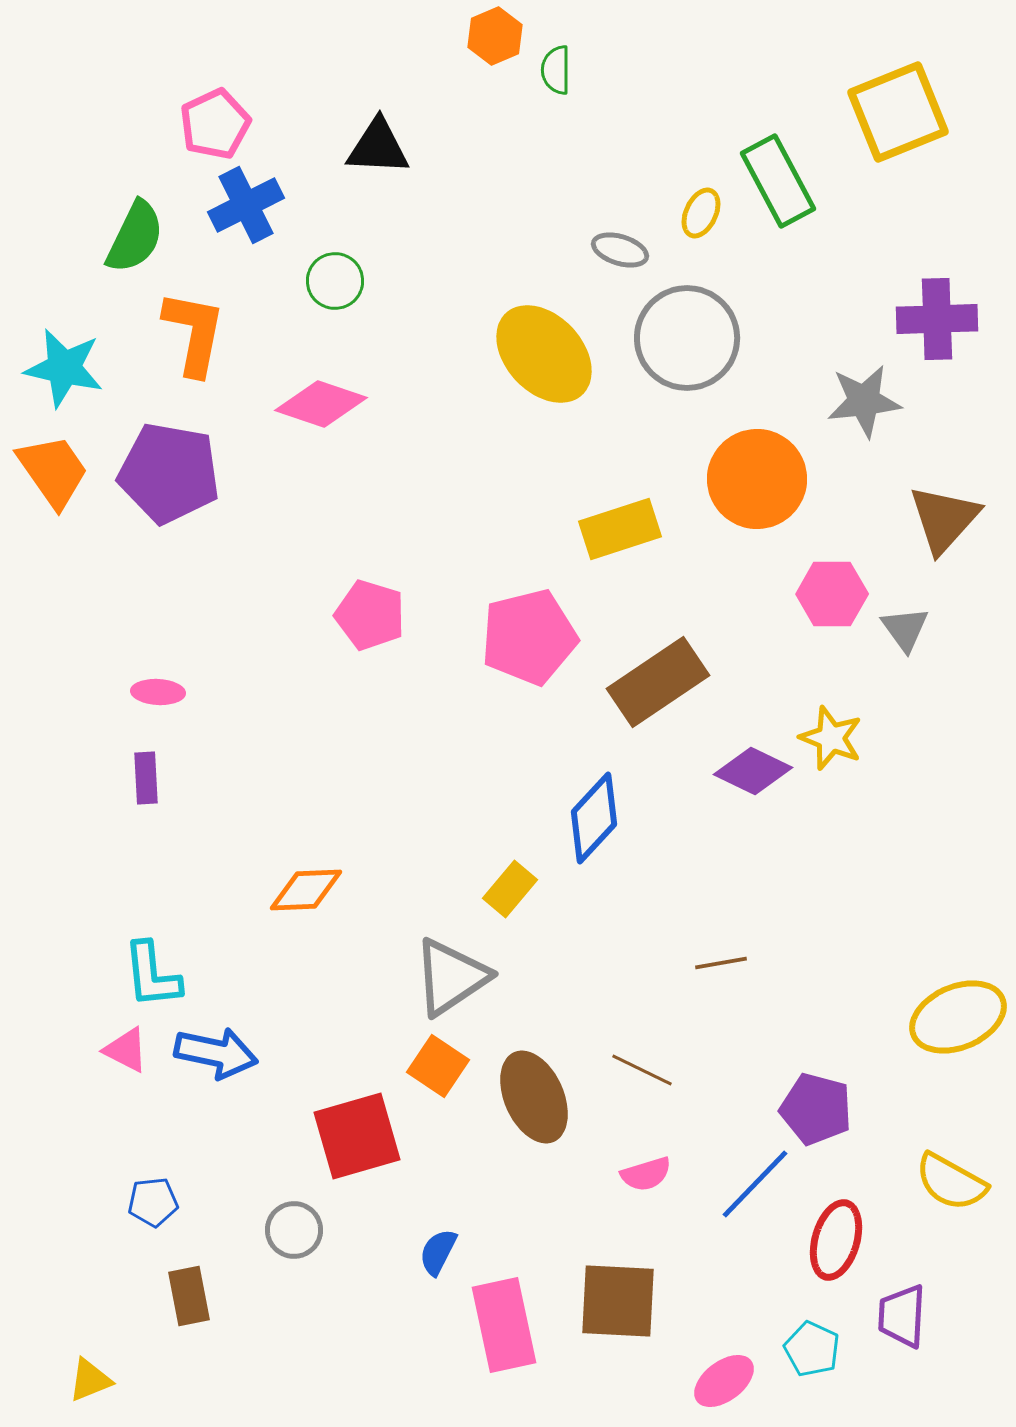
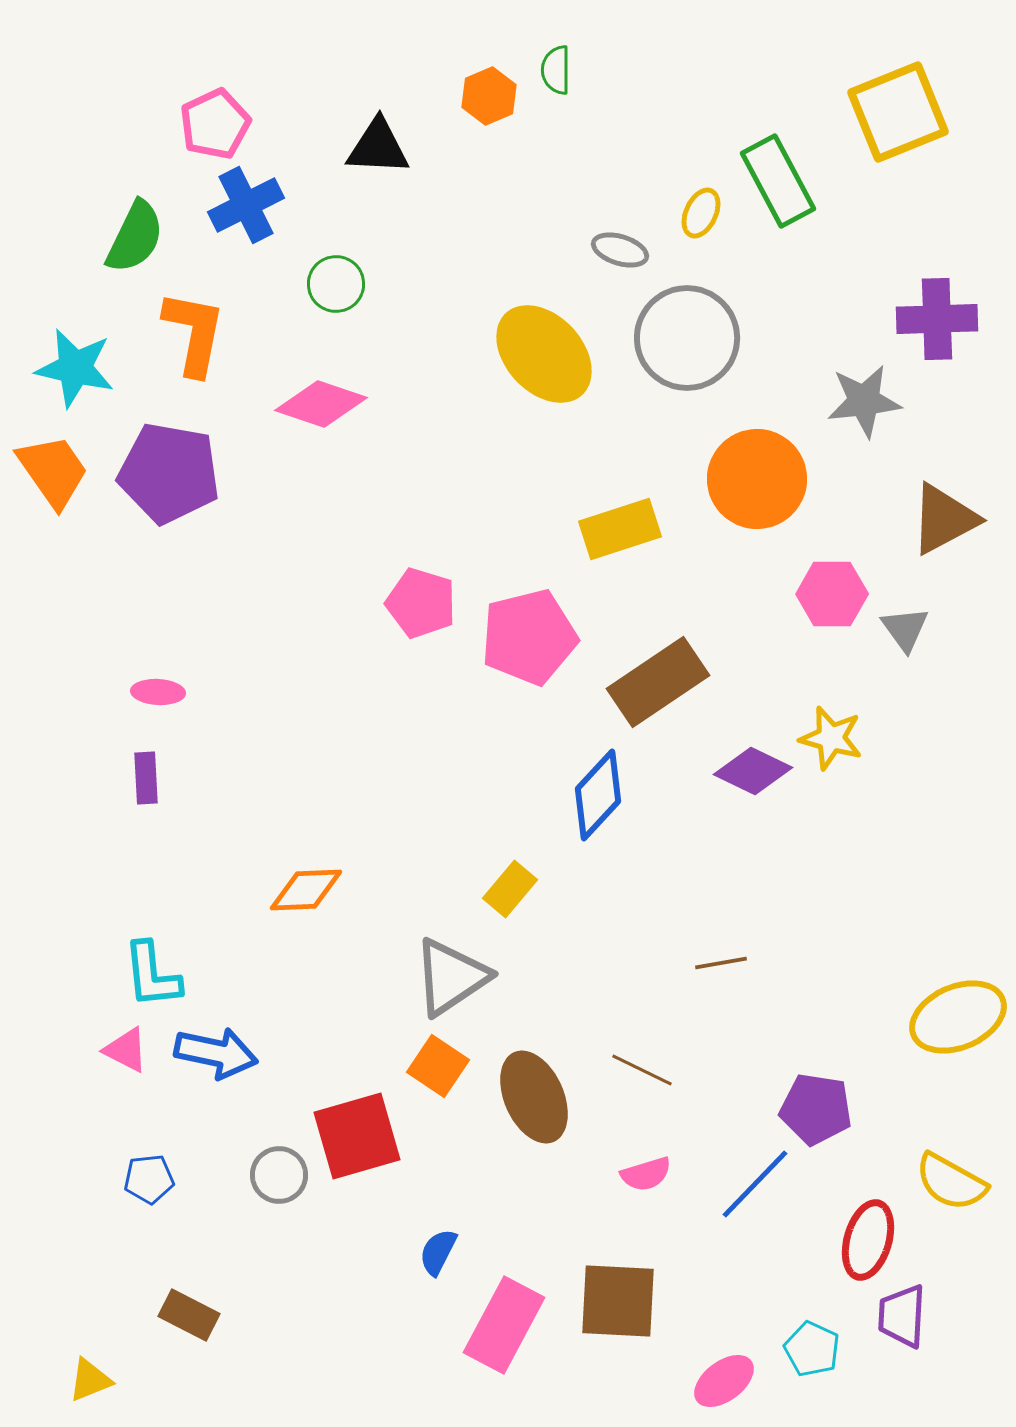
orange hexagon at (495, 36): moved 6 px left, 60 px down
green circle at (335, 281): moved 1 px right, 3 px down
cyan star at (64, 368): moved 11 px right
brown triangle at (944, 519): rotated 20 degrees clockwise
pink pentagon at (370, 615): moved 51 px right, 12 px up
yellow star at (831, 738): rotated 6 degrees counterclockwise
blue diamond at (594, 818): moved 4 px right, 23 px up
purple pentagon at (816, 1109): rotated 6 degrees counterclockwise
blue pentagon at (153, 1202): moved 4 px left, 23 px up
gray circle at (294, 1230): moved 15 px left, 55 px up
red ellipse at (836, 1240): moved 32 px right
brown rectangle at (189, 1296): moved 19 px down; rotated 52 degrees counterclockwise
pink rectangle at (504, 1325): rotated 40 degrees clockwise
